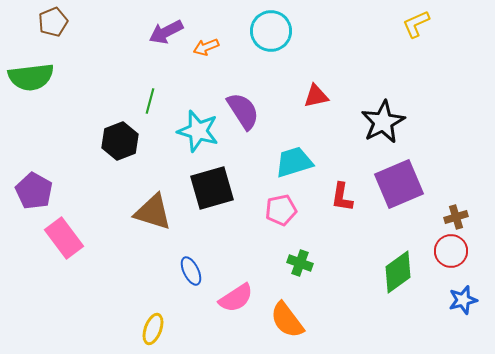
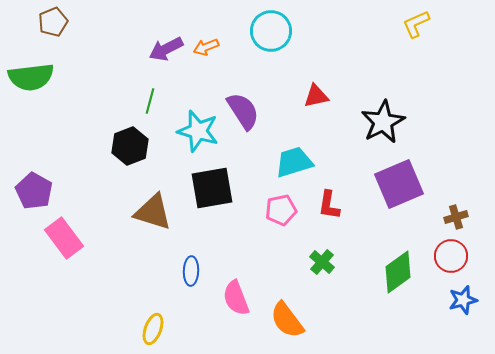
purple arrow: moved 17 px down
black hexagon: moved 10 px right, 5 px down
black square: rotated 6 degrees clockwise
red L-shape: moved 13 px left, 8 px down
red circle: moved 5 px down
green cross: moved 22 px right, 1 px up; rotated 20 degrees clockwise
blue ellipse: rotated 28 degrees clockwise
pink semicircle: rotated 102 degrees clockwise
